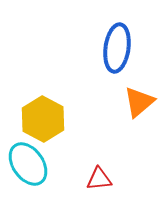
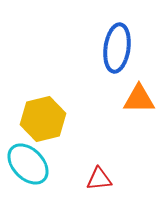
orange triangle: moved 3 px up; rotated 40 degrees clockwise
yellow hexagon: rotated 18 degrees clockwise
cyan ellipse: rotated 9 degrees counterclockwise
